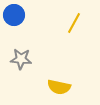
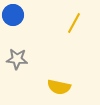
blue circle: moved 1 px left
gray star: moved 4 px left
